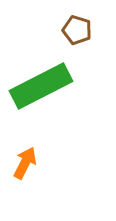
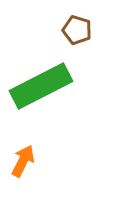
orange arrow: moved 2 px left, 2 px up
